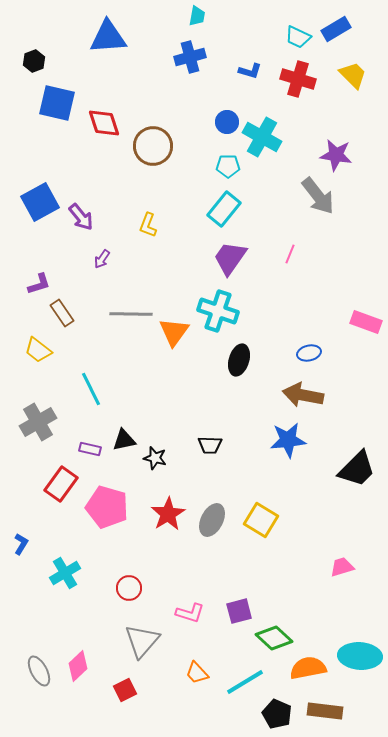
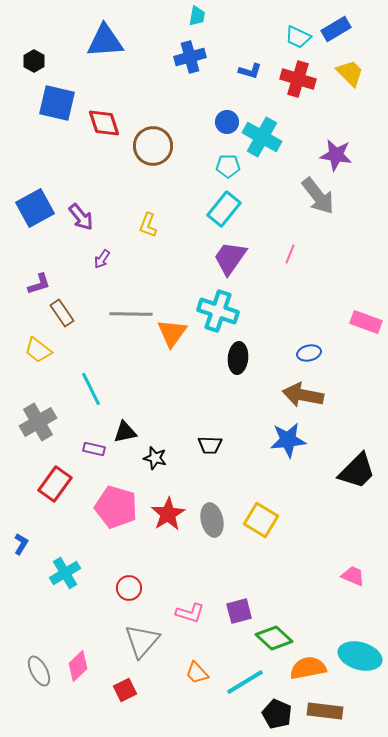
blue triangle at (108, 37): moved 3 px left, 4 px down
black hexagon at (34, 61): rotated 10 degrees counterclockwise
yellow trapezoid at (353, 75): moved 3 px left, 2 px up
blue square at (40, 202): moved 5 px left, 6 px down
orange triangle at (174, 332): moved 2 px left, 1 px down
black ellipse at (239, 360): moved 1 px left, 2 px up; rotated 12 degrees counterclockwise
black triangle at (124, 440): moved 1 px right, 8 px up
purple rectangle at (90, 449): moved 4 px right
black trapezoid at (357, 469): moved 2 px down
red rectangle at (61, 484): moved 6 px left
pink pentagon at (107, 507): moved 9 px right
gray ellipse at (212, 520): rotated 40 degrees counterclockwise
pink trapezoid at (342, 567): moved 11 px right, 9 px down; rotated 40 degrees clockwise
cyan ellipse at (360, 656): rotated 12 degrees clockwise
